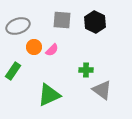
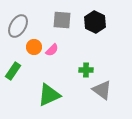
gray ellipse: rotated 40 degrees counterclockwise
